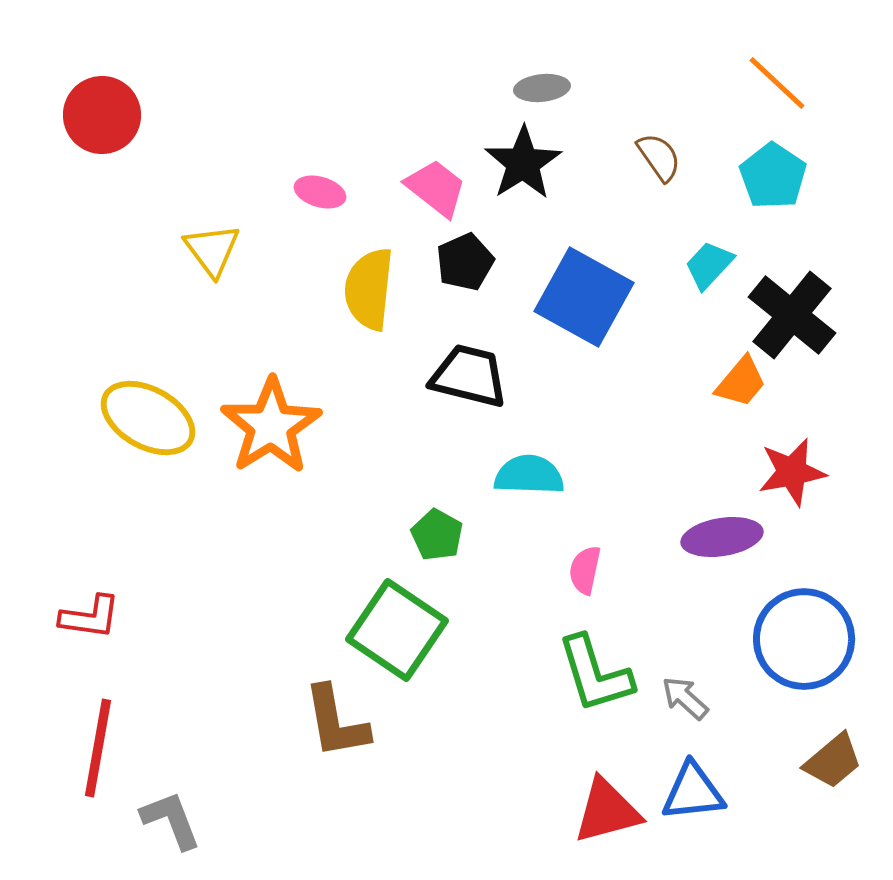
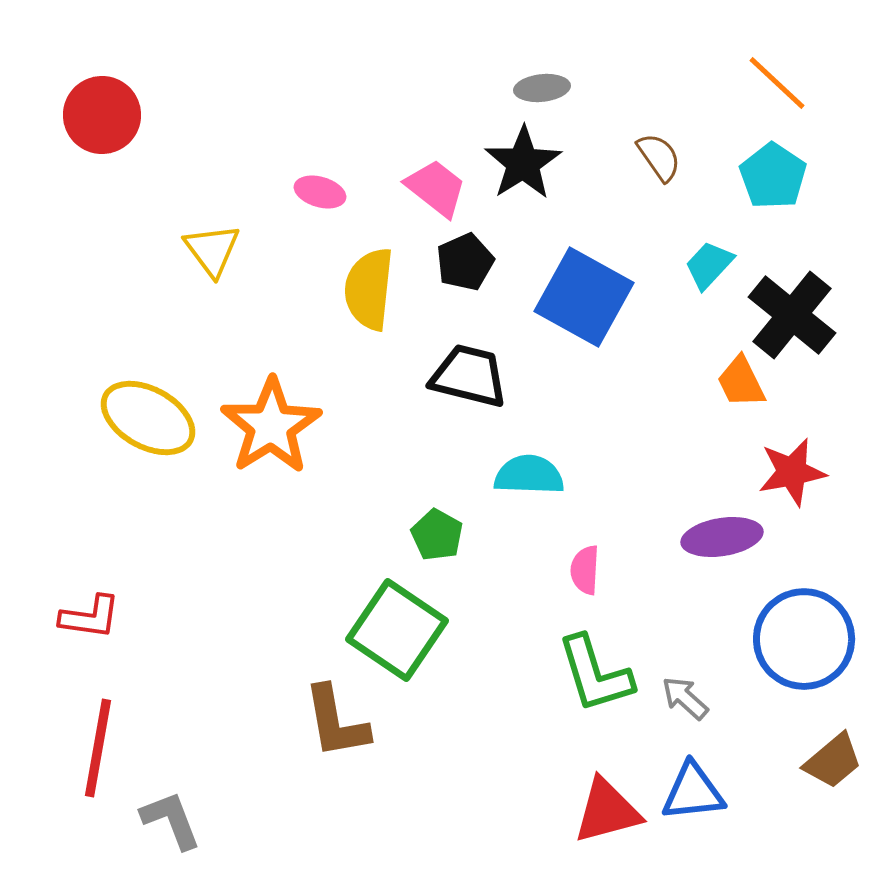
orange trapezoid: rotated 114 degrees clockwise
pink semicircle: rotated 9 degrees counterclockwise
